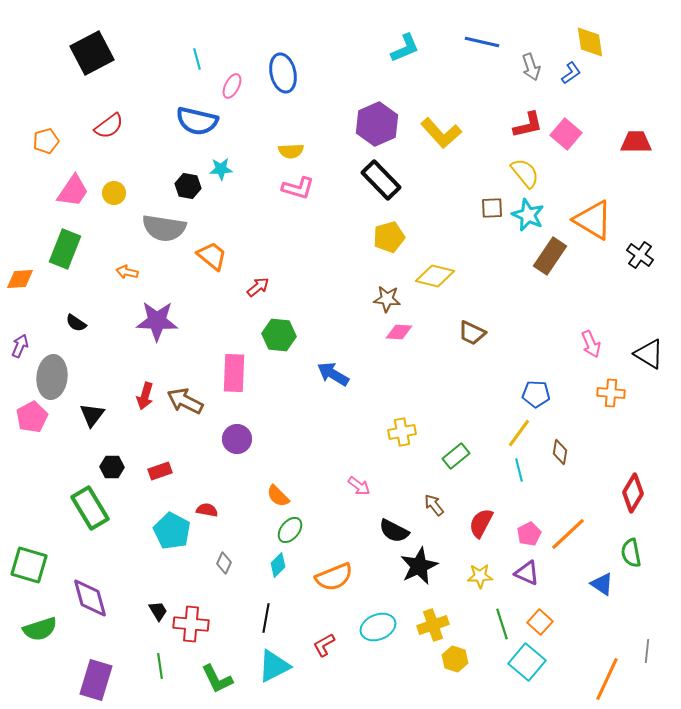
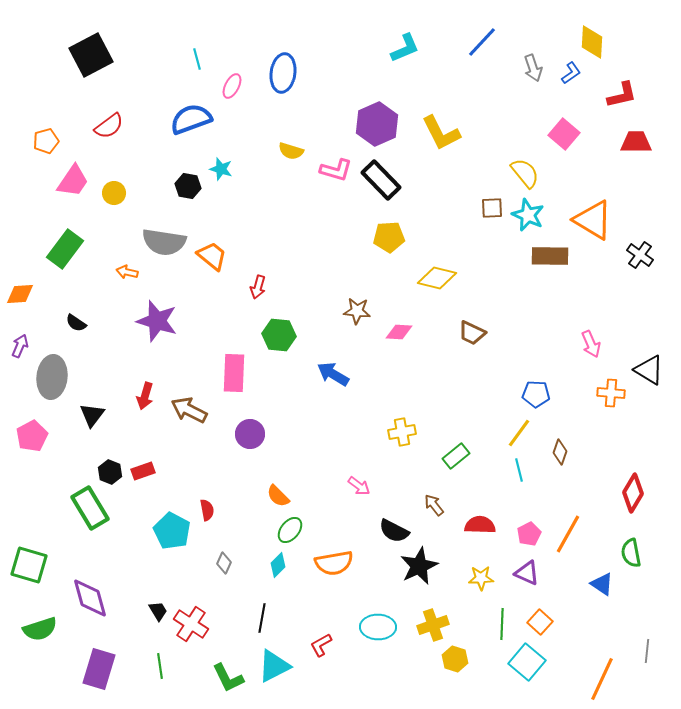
blue line at (482, 42): rotated 60 degrees counterclockwise
yellow diamond at (590, 42): moved 2 px right; rotated 12 degrees clockwise
black square at (92, 53): moved 1 px left, 2 px down
gray arrow at (531, 67): moved 2 px right, 1 px down
blue ellipse at (283, 73): rotated 21 degrees clockwise
blue semicircle at (197, 121): moved 6 px left, 2 px up; rotated 147 degrees clockwise
red L-shape at (528, 125): moved 94 px right, 30 px up
yellow L-shape at (441, 133): rotated 15 degrees clockwise
pink square at (566, 134): moved 2 px left
yellow semicircle at (291, 151): rotated 20 degrees clockwise
cyan star at (221, 169): rotated 20 degrees clockwise
pink L-shape at (298, 188): moved 38 px right, 18 px up
pink trapezoid at (73, 191): moved 10 px up
gray semicircle at (164, 228): moved 14 px down
yellow pentagon at (389, 237): rotated 12 degrees clockwise
green rectangle at (65, 249): rotated 15 degrees clockwise
brown rectangle at (550, 256): rotated 57 degrees clockwise
yellow diamond at (435, 276): moved 2 px right, 2 px down
orange diamond at (20, 279): moved 15 px down
red arrow at (258, 287): rotated 145 degrees clockwise
brown star at (387, 299): moved 30 px left, 12 px down
purple star at (157, 321): rotated 15 degrees clockwise
black triangle at (649, 354): moved 16 px down
brown arrow at (185, 401): moved 4 px right, 9 px down
pink pentagon at (32, 417): moved 19 px down
purple circle at (237, 439): moved 13 px right, 5 px up
brown diamond at (560, 452): rotated 10 degrees clockwise
black hexagon at (112, 467): moved 2 px left, 5 px down; rotated 20 degrees clockwise
red rectangle at (160, 471): moved 17 px left
red semicircle at (207, 510): rotated 70 degrees clockwise
red semicircle at (481, 523): moved 1 px left, 2 px down; rotated 64 degrees clockwise
orange line at (568, 534): rotated 18 degrees counterclockwise
yellow star at (480, 576): moved 1 px right, 2 px down
orange semicircle at (334, 577): moved 14 px up; rotated 12 degrees clockwise
black line at (266, 618): moved 4 px left
red cross at (191, 624): rotated 28 degrees clockwise
green line at (502, 624): rotated 20 degrees clockwise
cyan ellipse at (378, 627): rotated 24 degrees clockwise
red L-shape at (324, 645): moved 3 px left
green L-shape at (217, 679): moved 11 px right, 1 px up
orange line at (607, 679): moved 5 px left
purple rectangle at (96, 680): moved 3 px right, 11 px up
